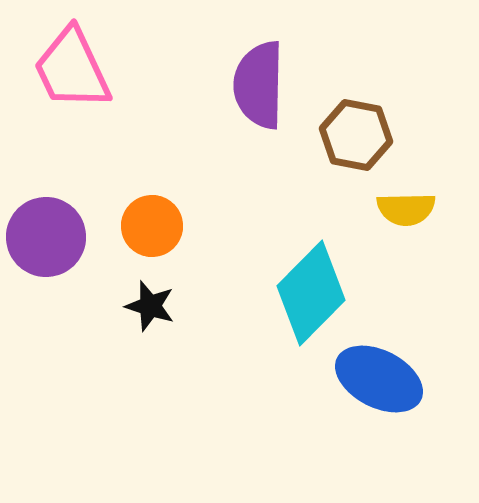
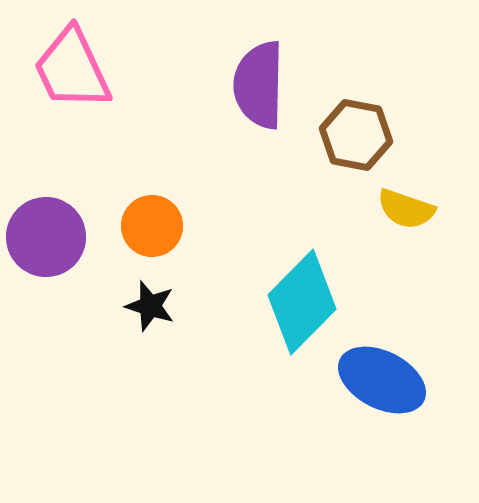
yellow semicircle: rotated 20 degrees clockwise
cyan diamond: moved 9 px left, 9 px down
blue ellipse: moved 3 px right, 1 px down
